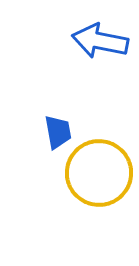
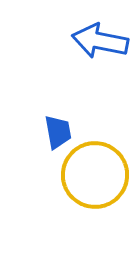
yellow circle: moved 4 px left, 2 px down
